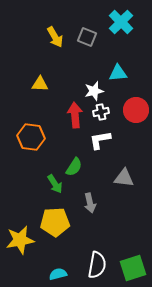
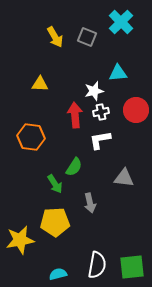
green square: moved 1 px left, 1 px up; rotated 12 degrees clockwise
